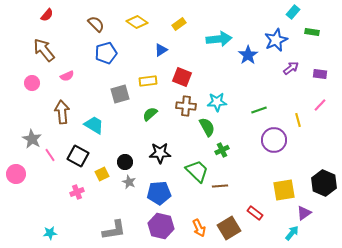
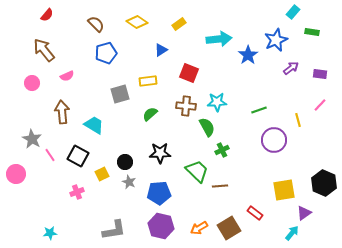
red square at (182, 77): moved 7 px right, 4 px up
orange arrow at (199, 228): rotated 84 degrees clockwise
